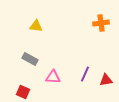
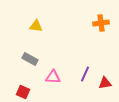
red triangle: moved 1 px left, 3 px down
